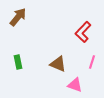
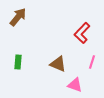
red L-shape: moved 1 px left, 1 px down
green rectangle: rotated 16 degrees clockwise
